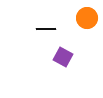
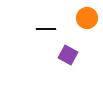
purple square: moved 5 px right, 2 px up
